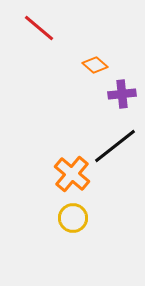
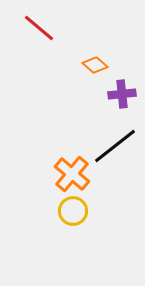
yellow circle: moved 7 px up
